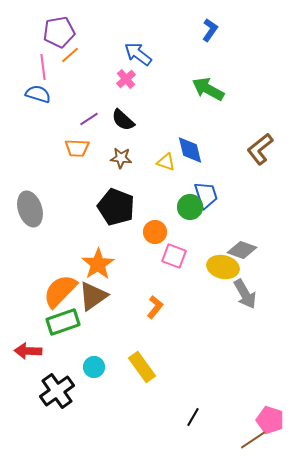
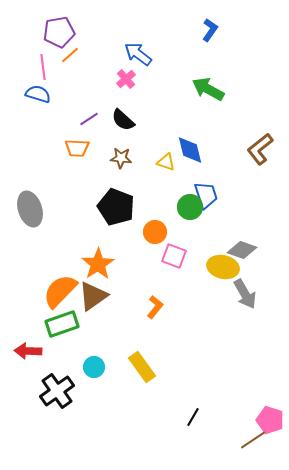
green rectangle: moved 1 px left, 2 px down
